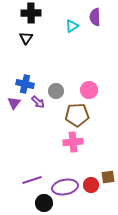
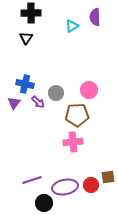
gray circle: moved 2 px down
